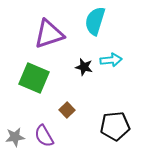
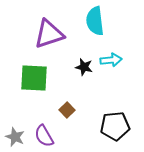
cyan semicircle: rotated 24 degrees counterclockwise
green square: rotated 20 degrees counterclockwise
gray star: rotated 30 degrees clockwise
